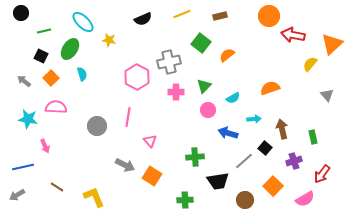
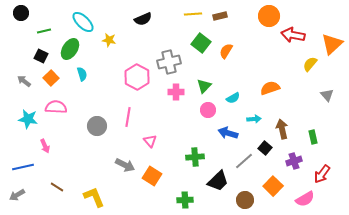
yellow line at (182, 14): moved 11 px right; rotated 18 degrees clockwise
orange semicircle at (227, 55): moved 1 px left, 4 px up; rotated 21 degrees counterclockwise
black trapezoid at (218, 181): rotated 35 degrees counterclockwise
